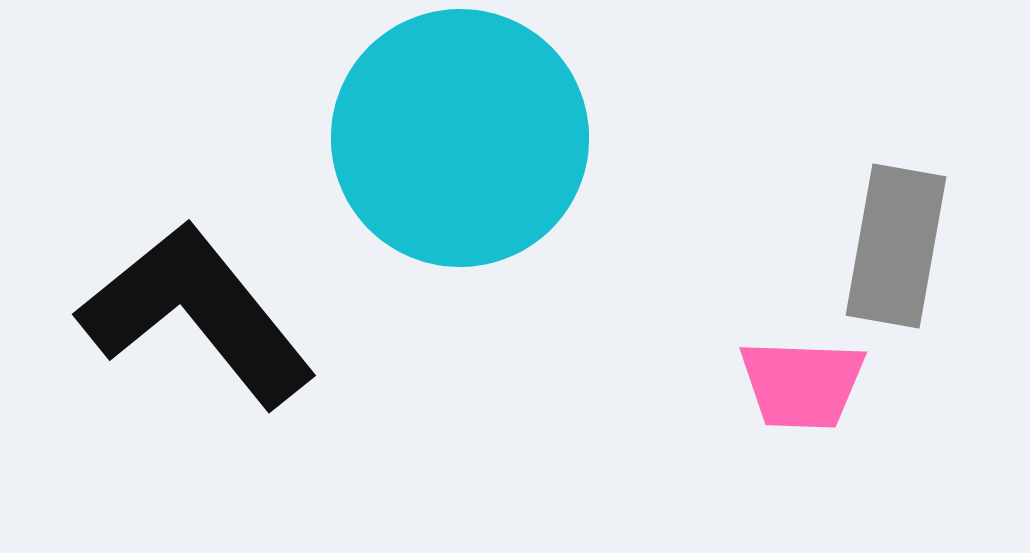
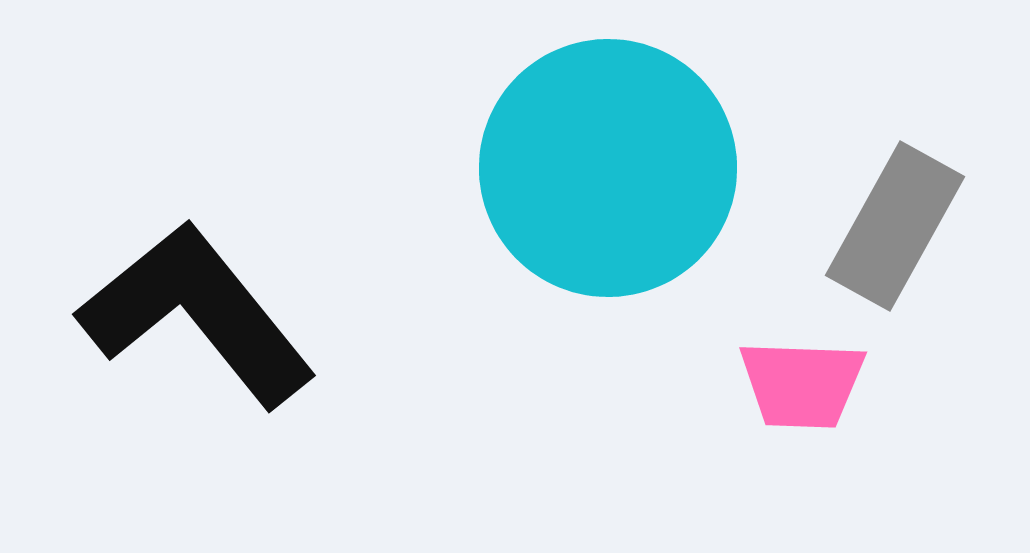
cyan circle: moved 148 px right, 30 px down
gray rectangle: moved 1 px left, 20 px up; rotated 19 degrees clockwise
